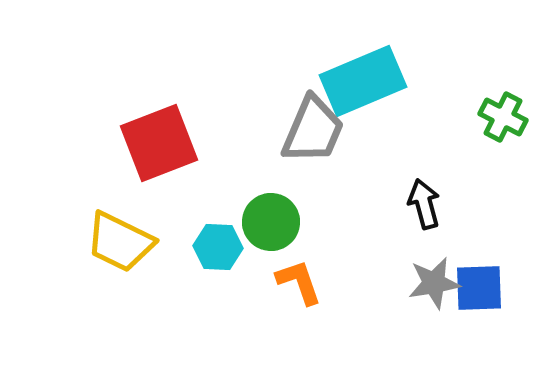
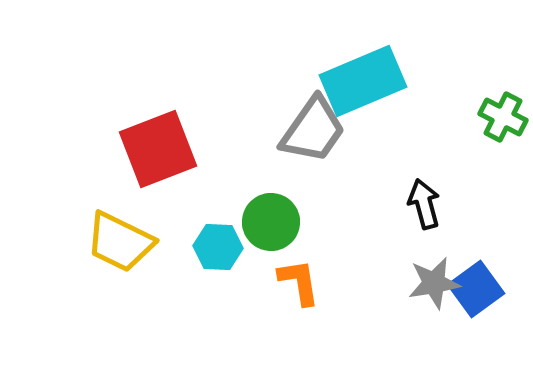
gray trapezoid: rotated 12 degrees clockwise
red square: moved 1 px left, 6 px down
orange L-shape: rotated 10 degrees clockwise
blue square: moved 3 px left, 1 px down; rotated 34 degrees counterclockwise
